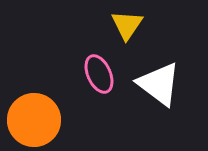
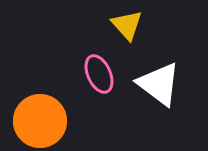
yellow triangle: rotated 16 degrees counterclockwise
orange circle: moved 6 px right, 1 px down
